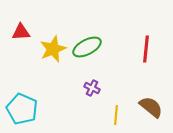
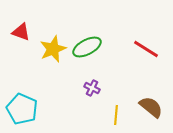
red triangle: rotated 24 degrees clockwise
red line: rotated 64 degrees counterclockwise
